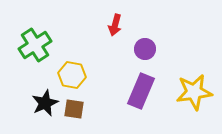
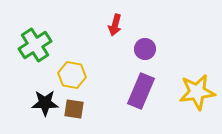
yellow star: moved 3 px right
black star: rotated 24 degrees clockwise
